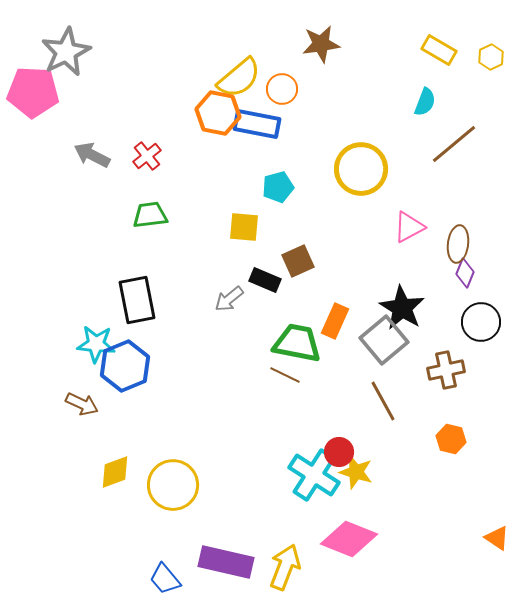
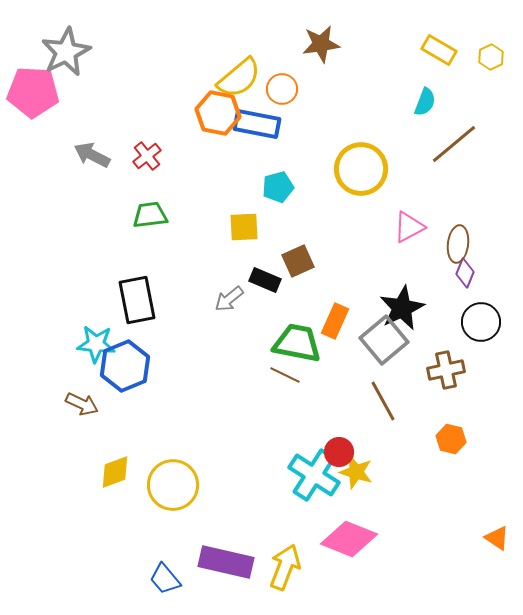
yellow square at (244, 227): rotated 8 degrees counterclockwise
black star at (402, 308): rotated 15 degrees clockwise
